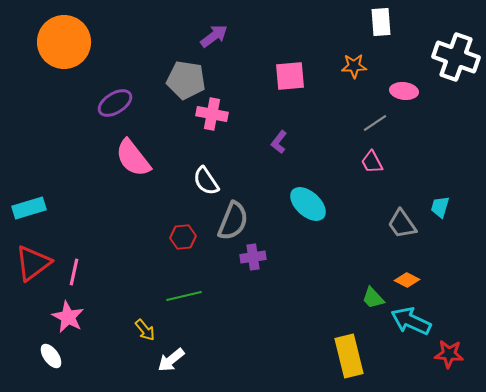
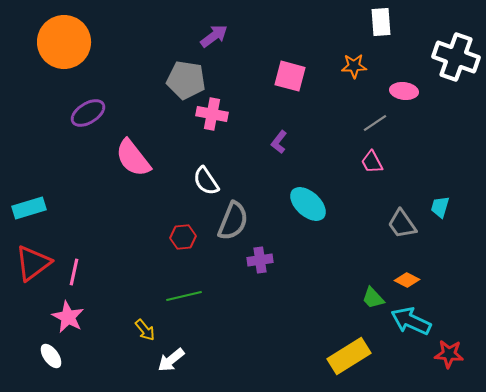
pink square: rotated 20 degrees clockwise
purple ellipse: moved 27 px left, 10 px down
purple cross: moved 7 px right, 3 px down
yellow rectangle: rotated 72 degrees clockwise
